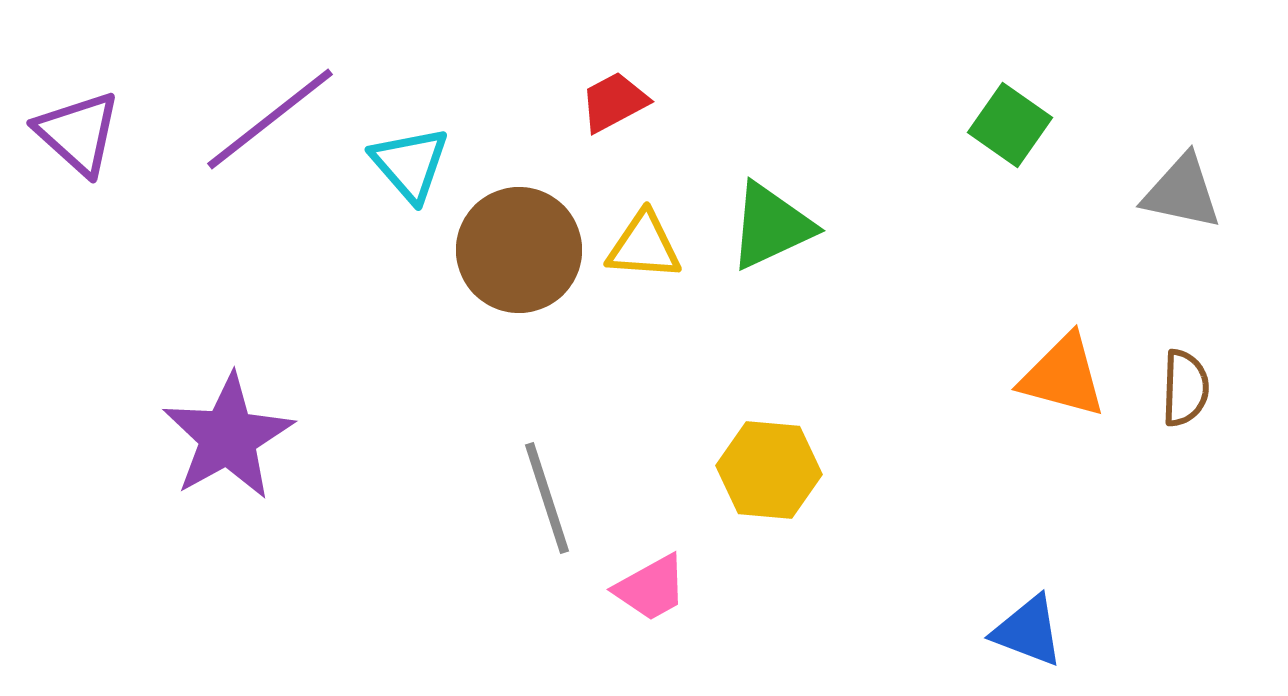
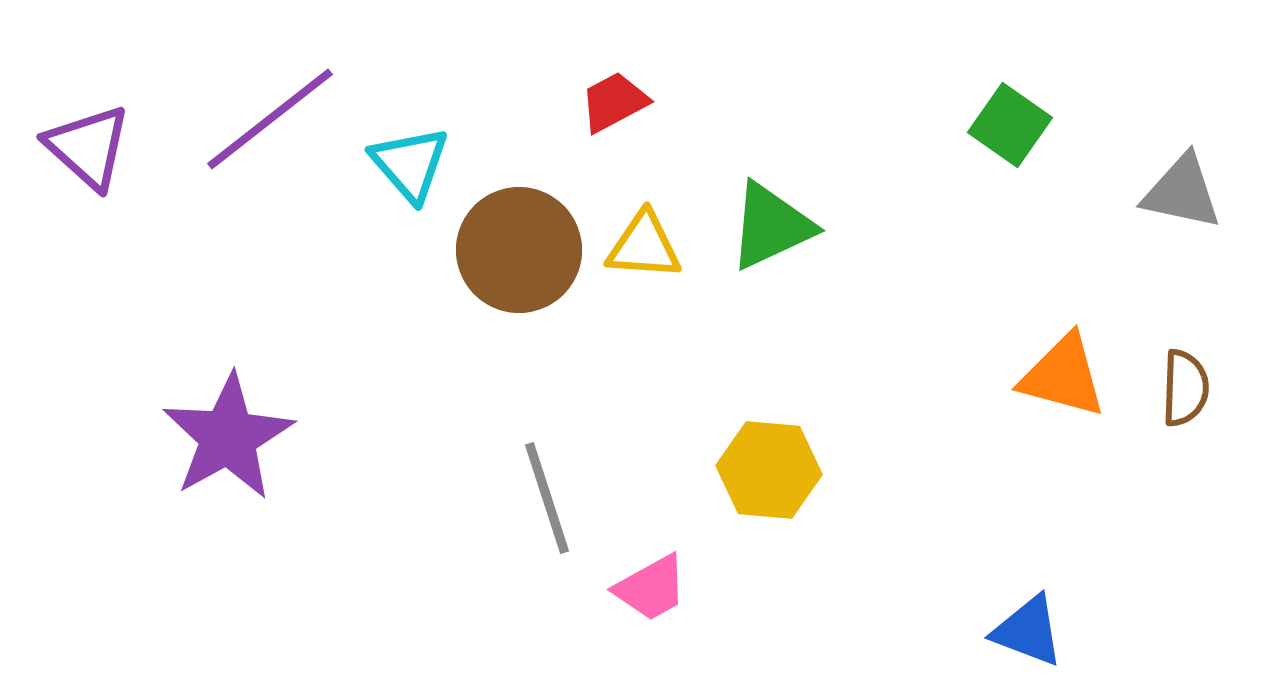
purple triangle: moved 10 px right, 14 px down
